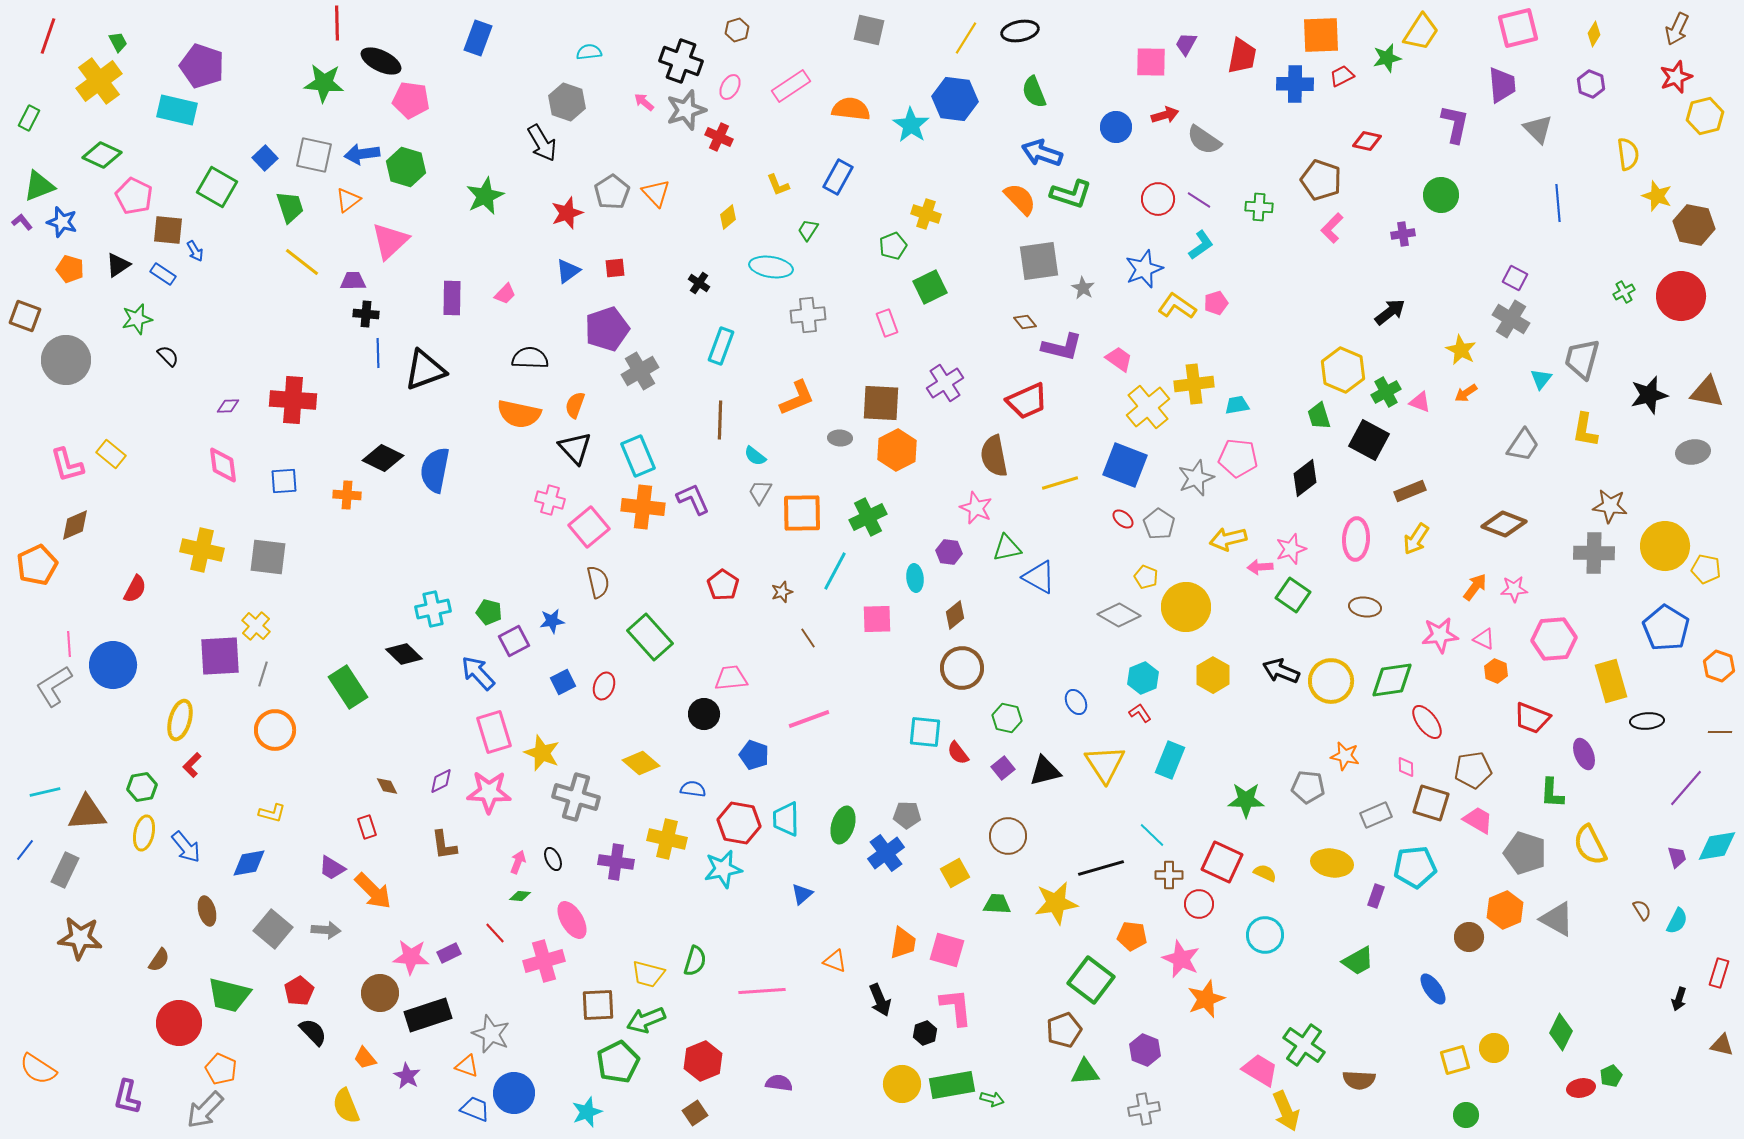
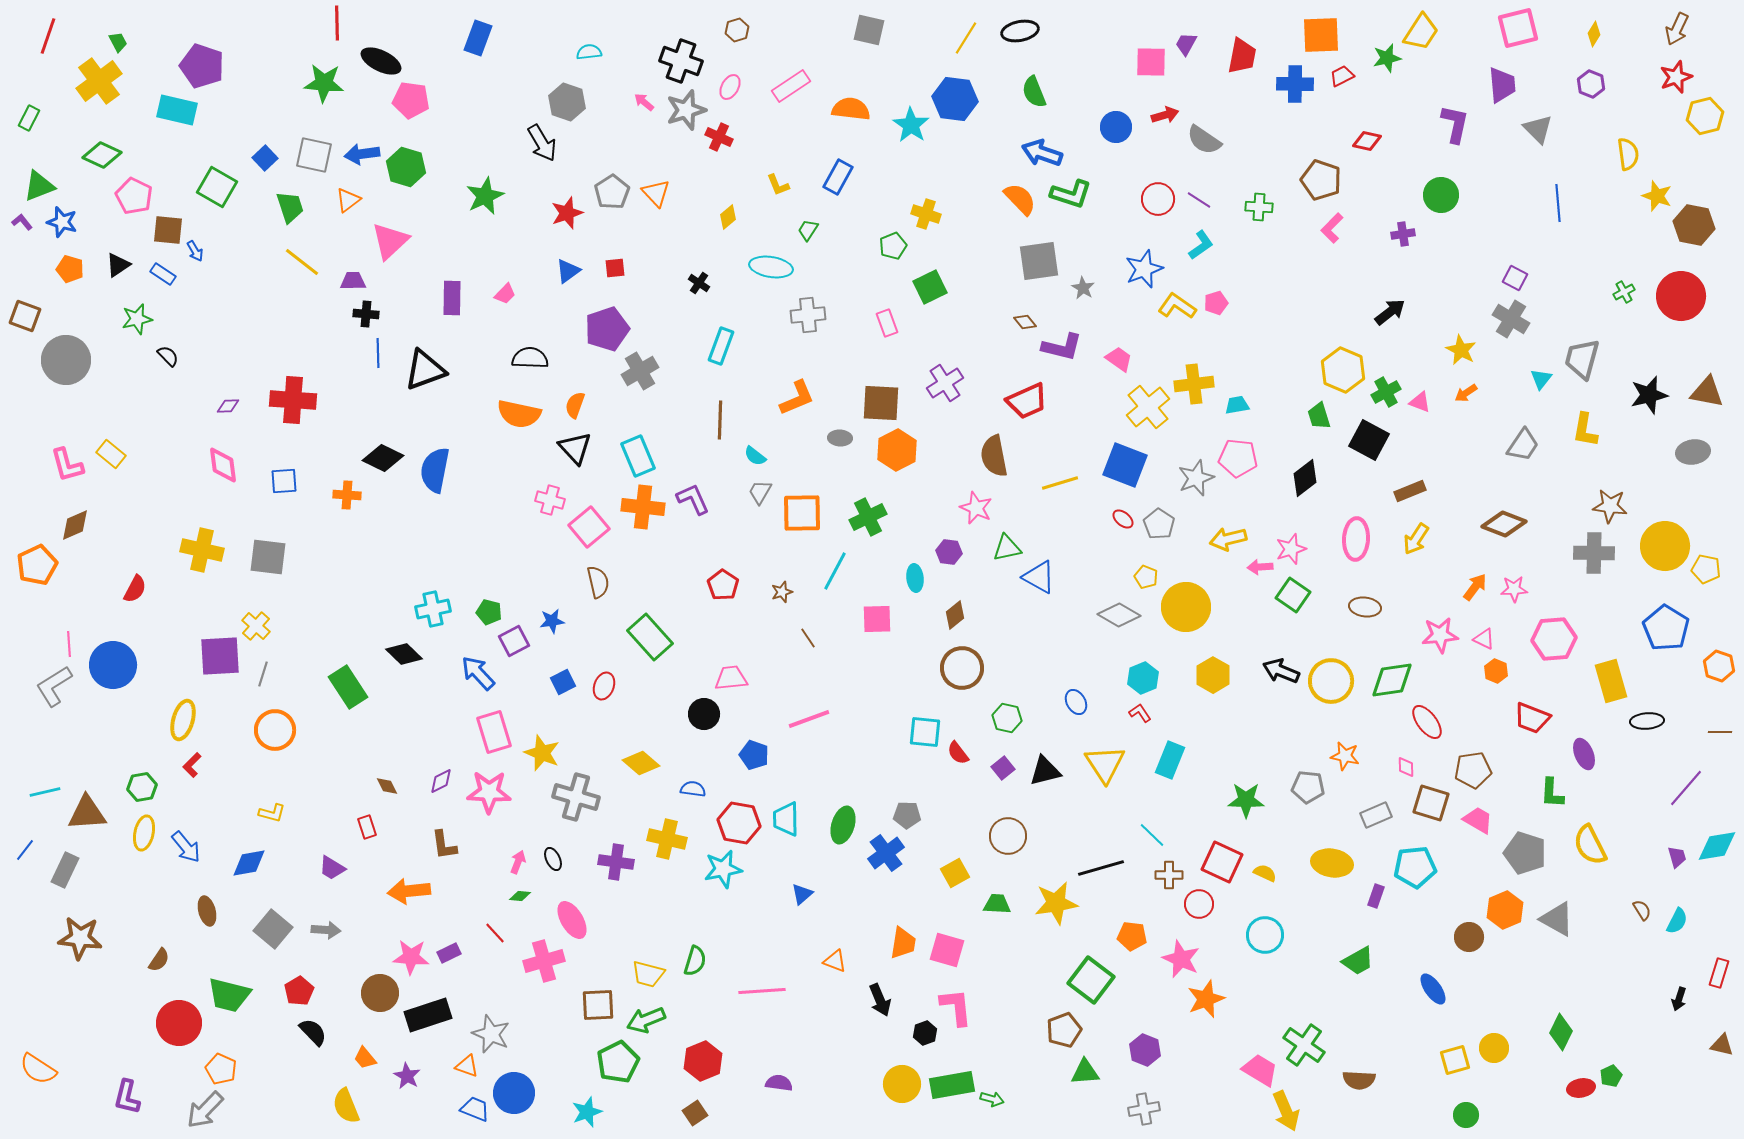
yellow ellipse at (180, 720): moved 3 px right
orange arrow at (373, 891): moved 36 px right; rotated 129 degrees clockwise
